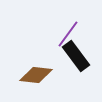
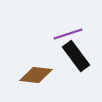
purple line: rotated 36 degrees clockwise
